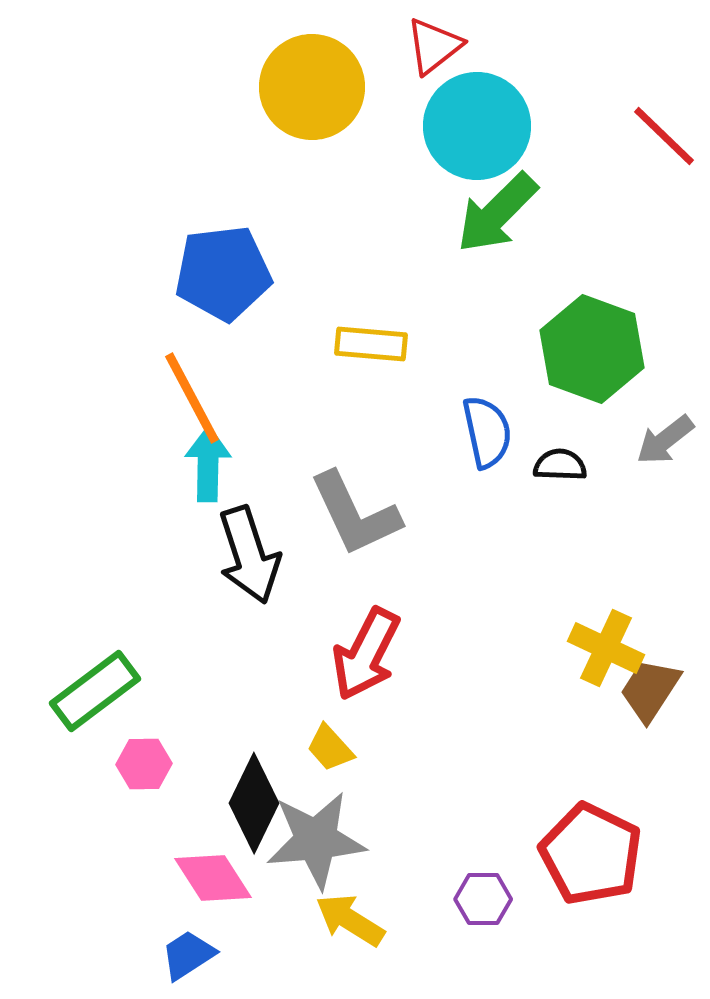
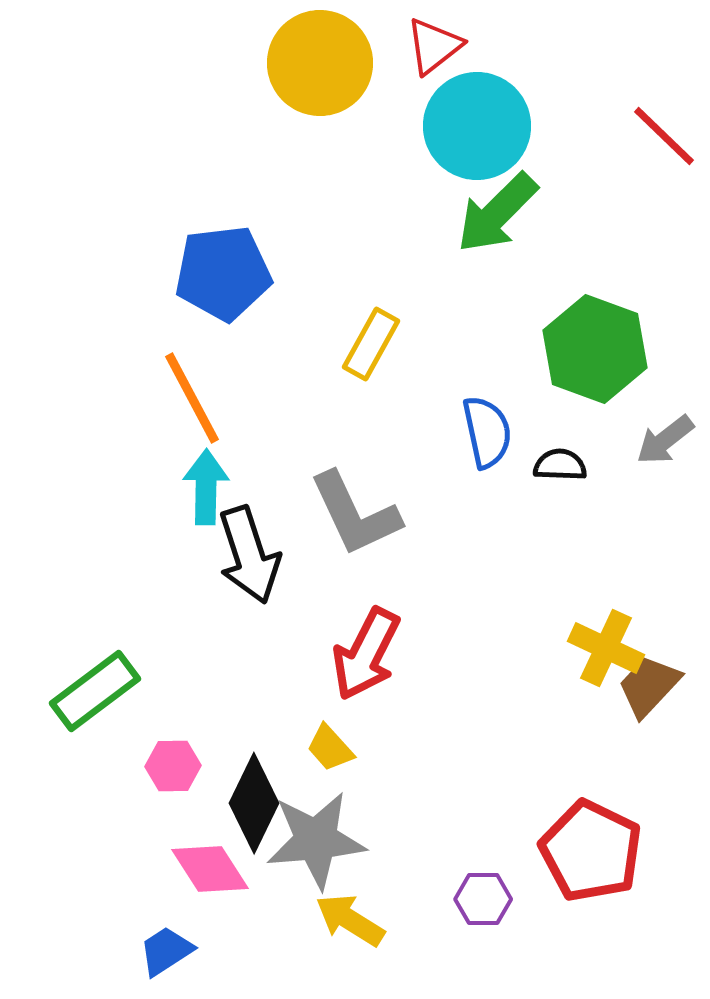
yellow circle: moved 8 px right, 24 px up
yellow rectangle: rotated 66 degrees counterclockwise
green hexagon: moved 3 px right
cyan arrow: moved 2 px left, 23 px down
brown trapezoid: moved 1 px left, 4 px up; rotated 10 degrees clockwise
pink hexagon: moved 29 px right, 2 px down
red pentagon: moved 3 px up
pink diamond: moved 3 px left, 9 px up
blue trapezoid: moved 22 px left, 4 px up
